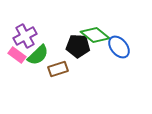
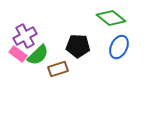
green diamond: moved 16 px right, 17 px up
blue ellipse: rotated 65 degrees clockwise
pink rectangle: moved 1 px right, 1 px up
